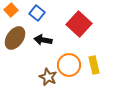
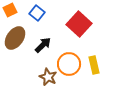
orange square: moved 1 px left; rotated 16 degrees clockwise
black arrow: moved 5 px down; rotated 126 degrees clockwise
orange circle: moved 1 px up
